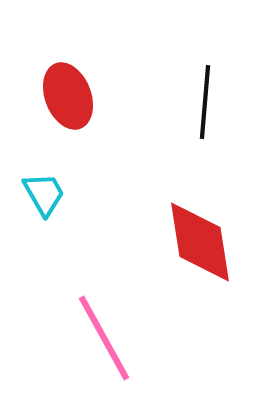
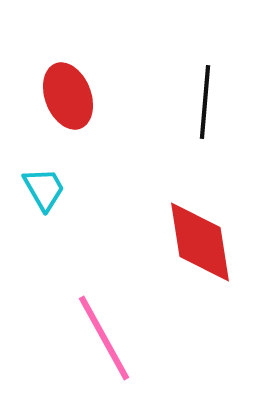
cyan trapezoid: moved 5 px up
